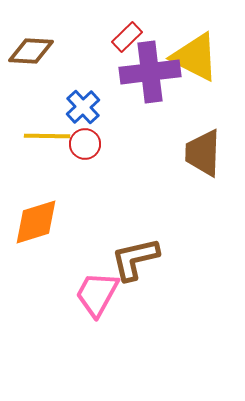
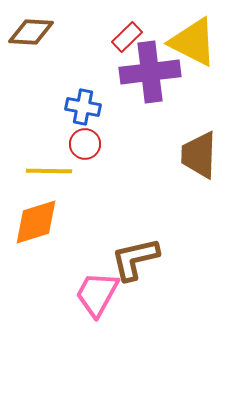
brown diamond: moved 19 px up
yellow triangle: moved 2 px left, 15 px up
blue cross: rotated 36 degrees counterclockwise
yellow line: moved 2 px right, 35 px down
brown trapezoid: moved 4 px left, 2 px down
